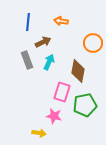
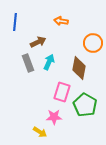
blue line: moved 13 px left
brown arrow: moved 5 px left
gray rectangle: moved 1 px right, 3 px down
brown diamond: moved 1 px right, 3 px up
green pentagon: rotated 30 degrees counterclockwise
pink star: moved 1 px down; rotated 14 degrees counterclockwise
yellow arrow: moved 1 px right, 1 px up; rotated 24 degrees clockwise
